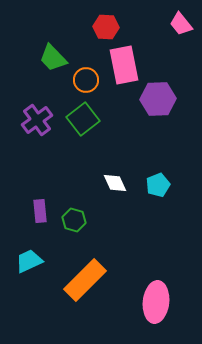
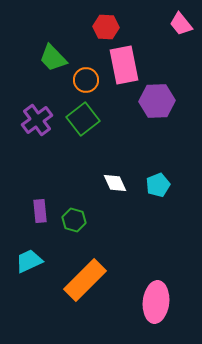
purple hexagon: moved 1 px left, 2 px down
